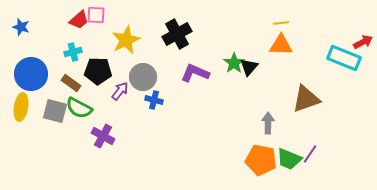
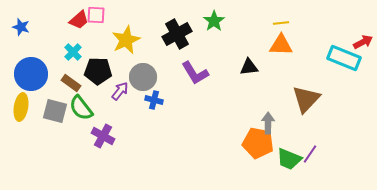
cyan cross: rotated 30 degrees counterclockwise
green star: moved 20 px left, 42 px up
black triangle: rotated 42 degrees clockwise
purple L-shape: rotated 144 degrees counterclockwise
brown triangle: rotated 28 degrees counterclockwise
green semicircle: moved 2 px right; rotated 24 degrees clockwise
orange pentagon: moved 3 px left, 17 px up
